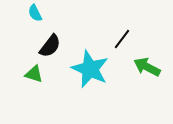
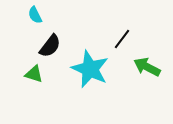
cyan semicircle: moved 2 px down
